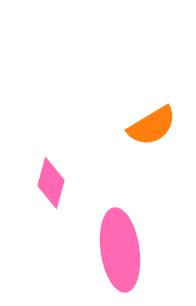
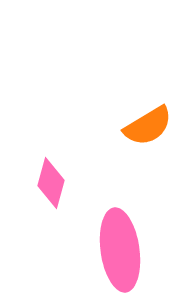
orange semicircle: moved 4 px left
